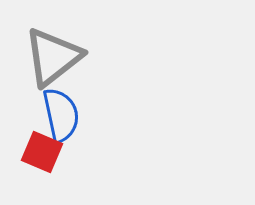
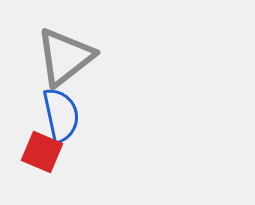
gray triangle: moved 12 px right
